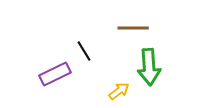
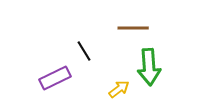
purple rectangle: moved 4 px down
yellow arrow: moved 2 px up
